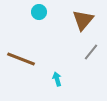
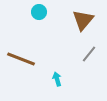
gray line: moved 2 px left, 2 px down
